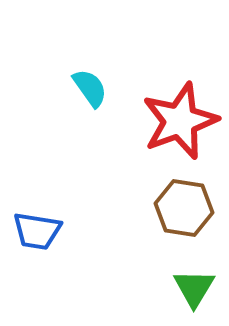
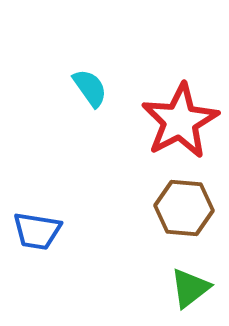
red star: rotated 8 degrees counterclockwise
brown hexagon: rotated 4 degrees counterclockwise
green triangle: moved 4 px left; rotated 21 degrees clockwise
